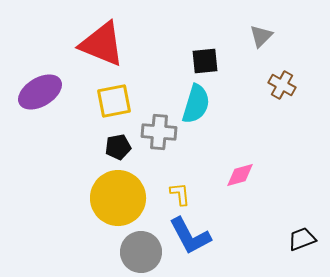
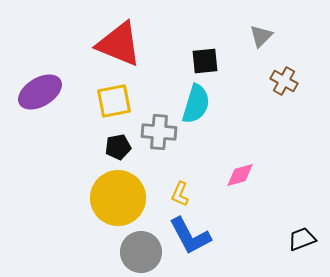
red triangle: moved 17 px right
brown cross: moved 2 px right, 4 px up
yellow L-shape: rotated 150 degrees counterclockwise
